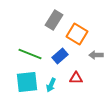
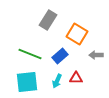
gray rectangle: moved 6 px left
cyan arrow: moved 6 px right, 4 px up
